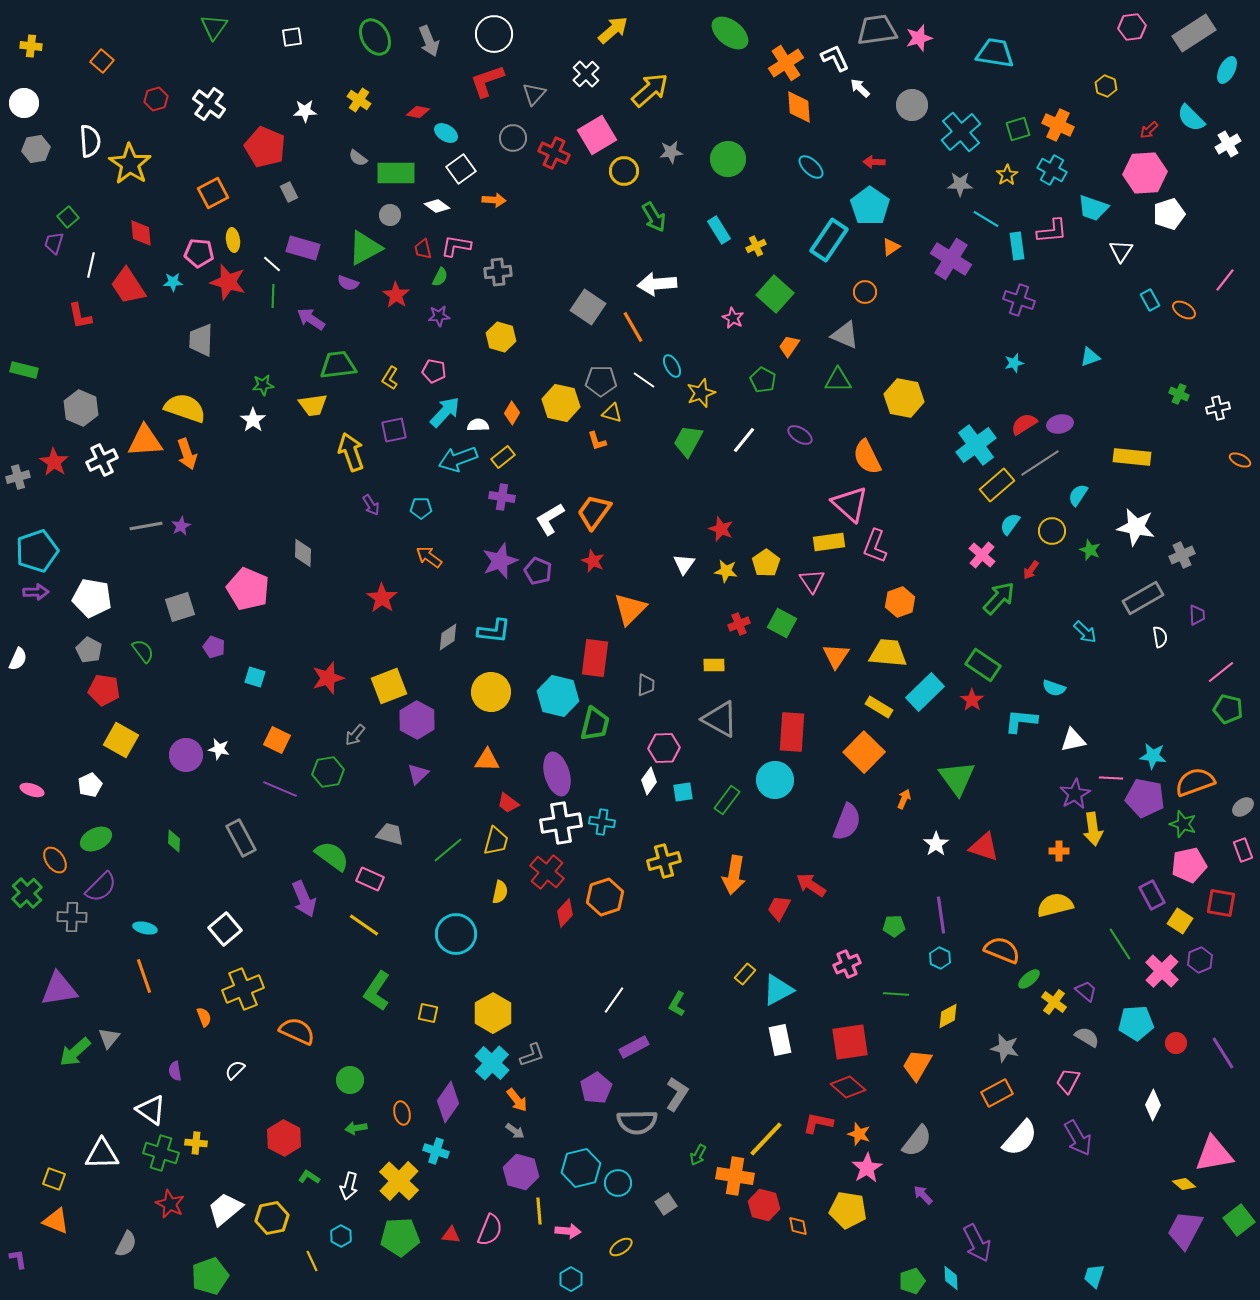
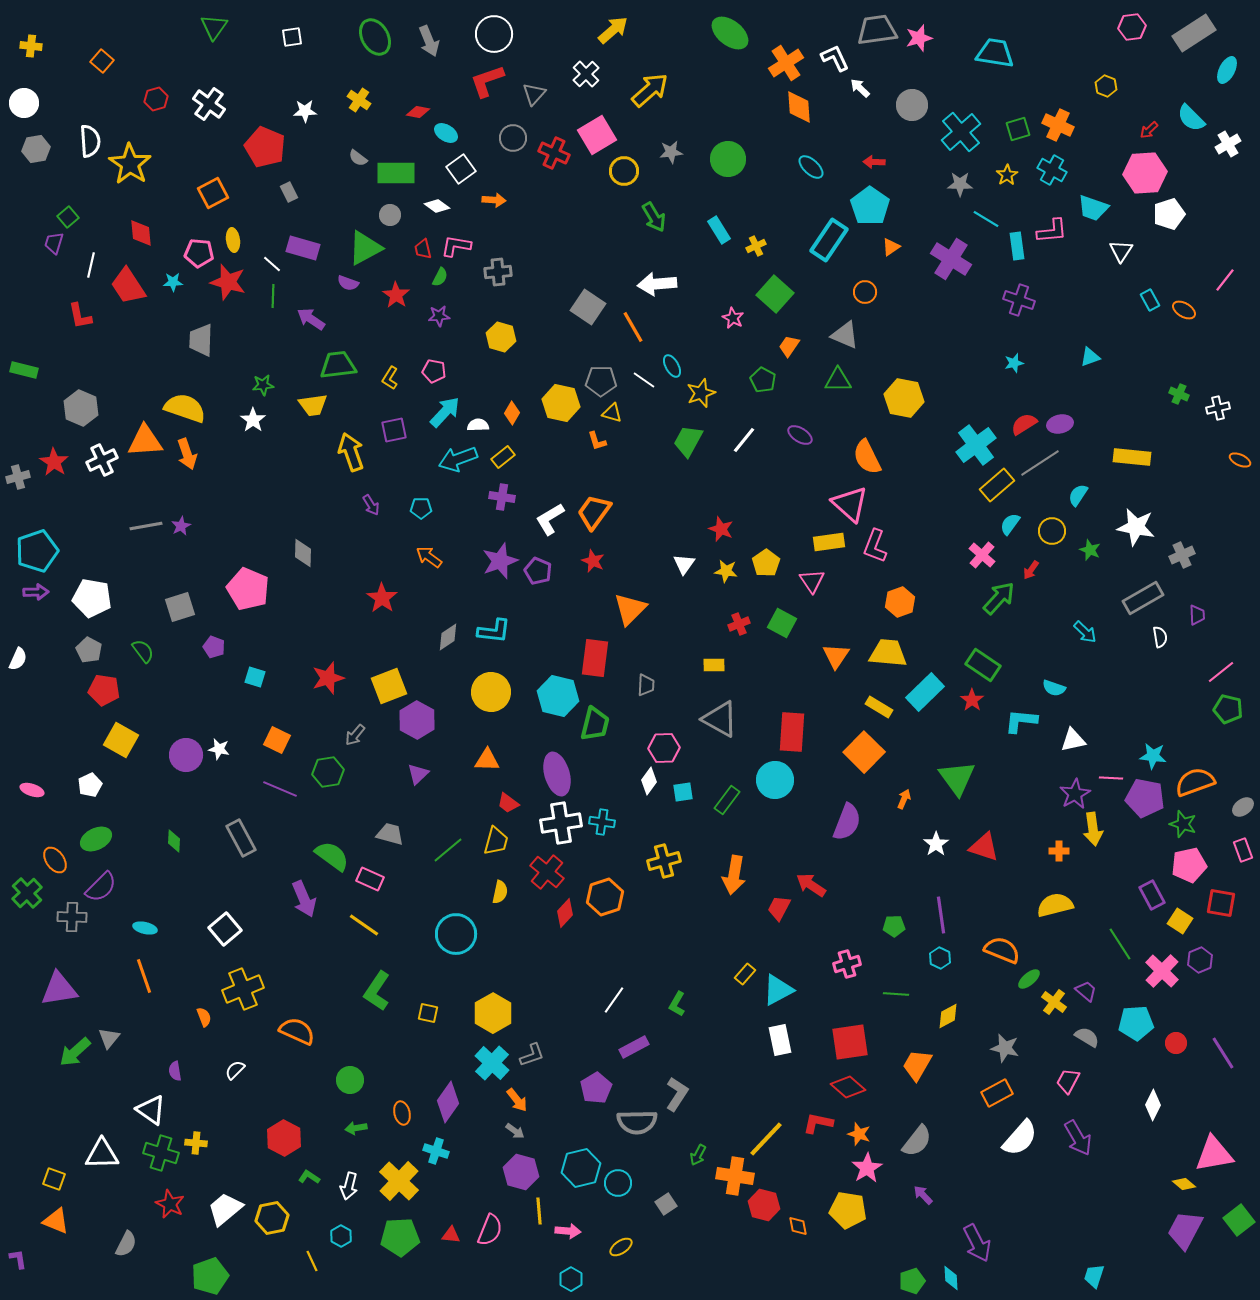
pink cross at (847, 964): rotated 8 degrees clockwise
